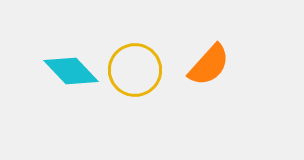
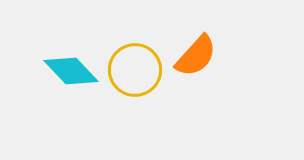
orange semicircle: moved 13 px left, 9 px up
